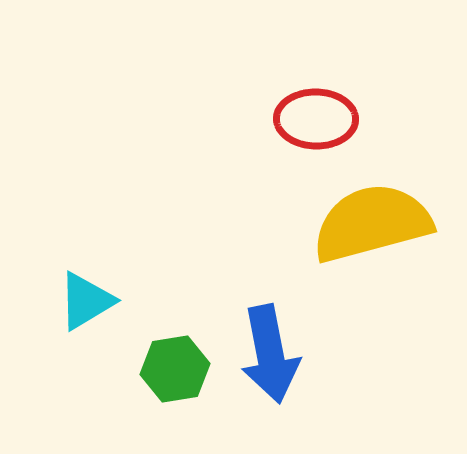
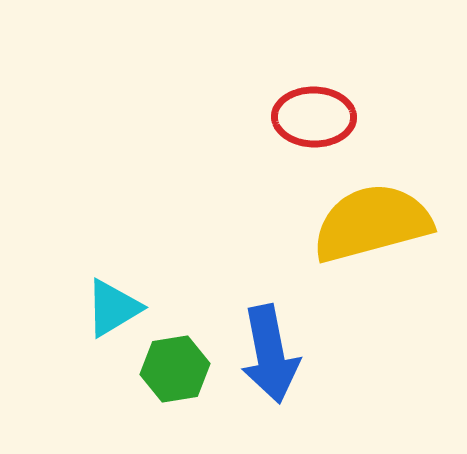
red ellipse: moved 2 px left, 2 px up
cyan triangle: moved 27 px right, 7 px down
